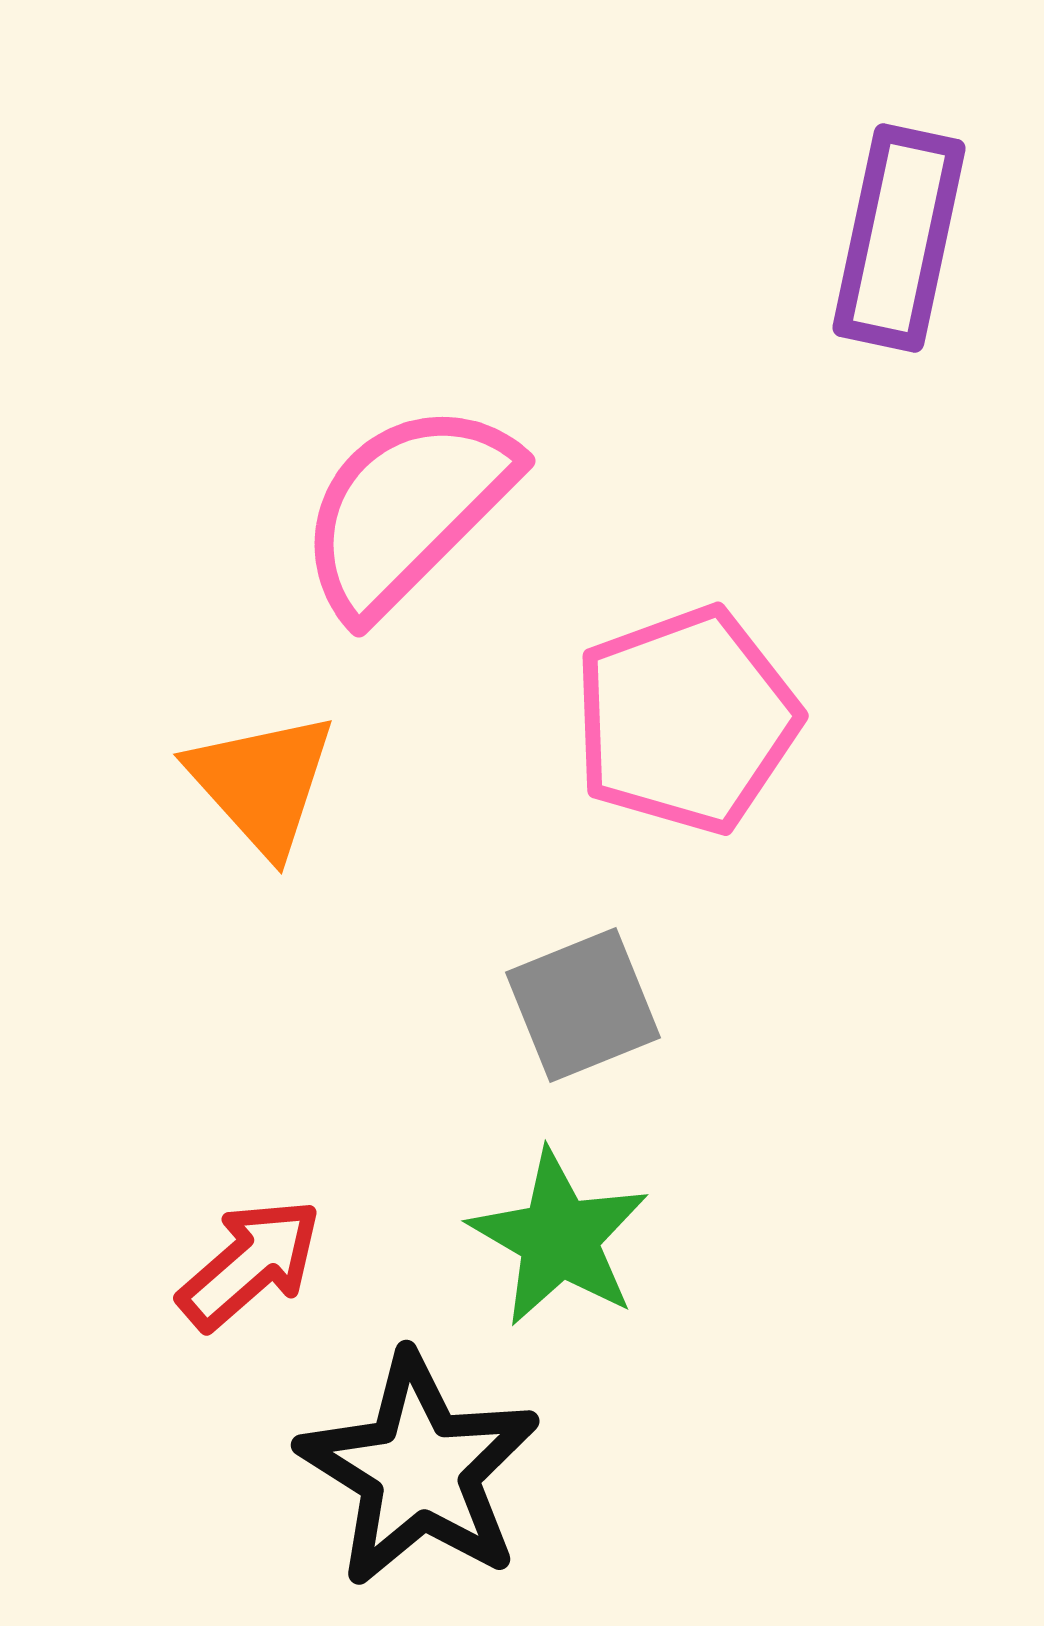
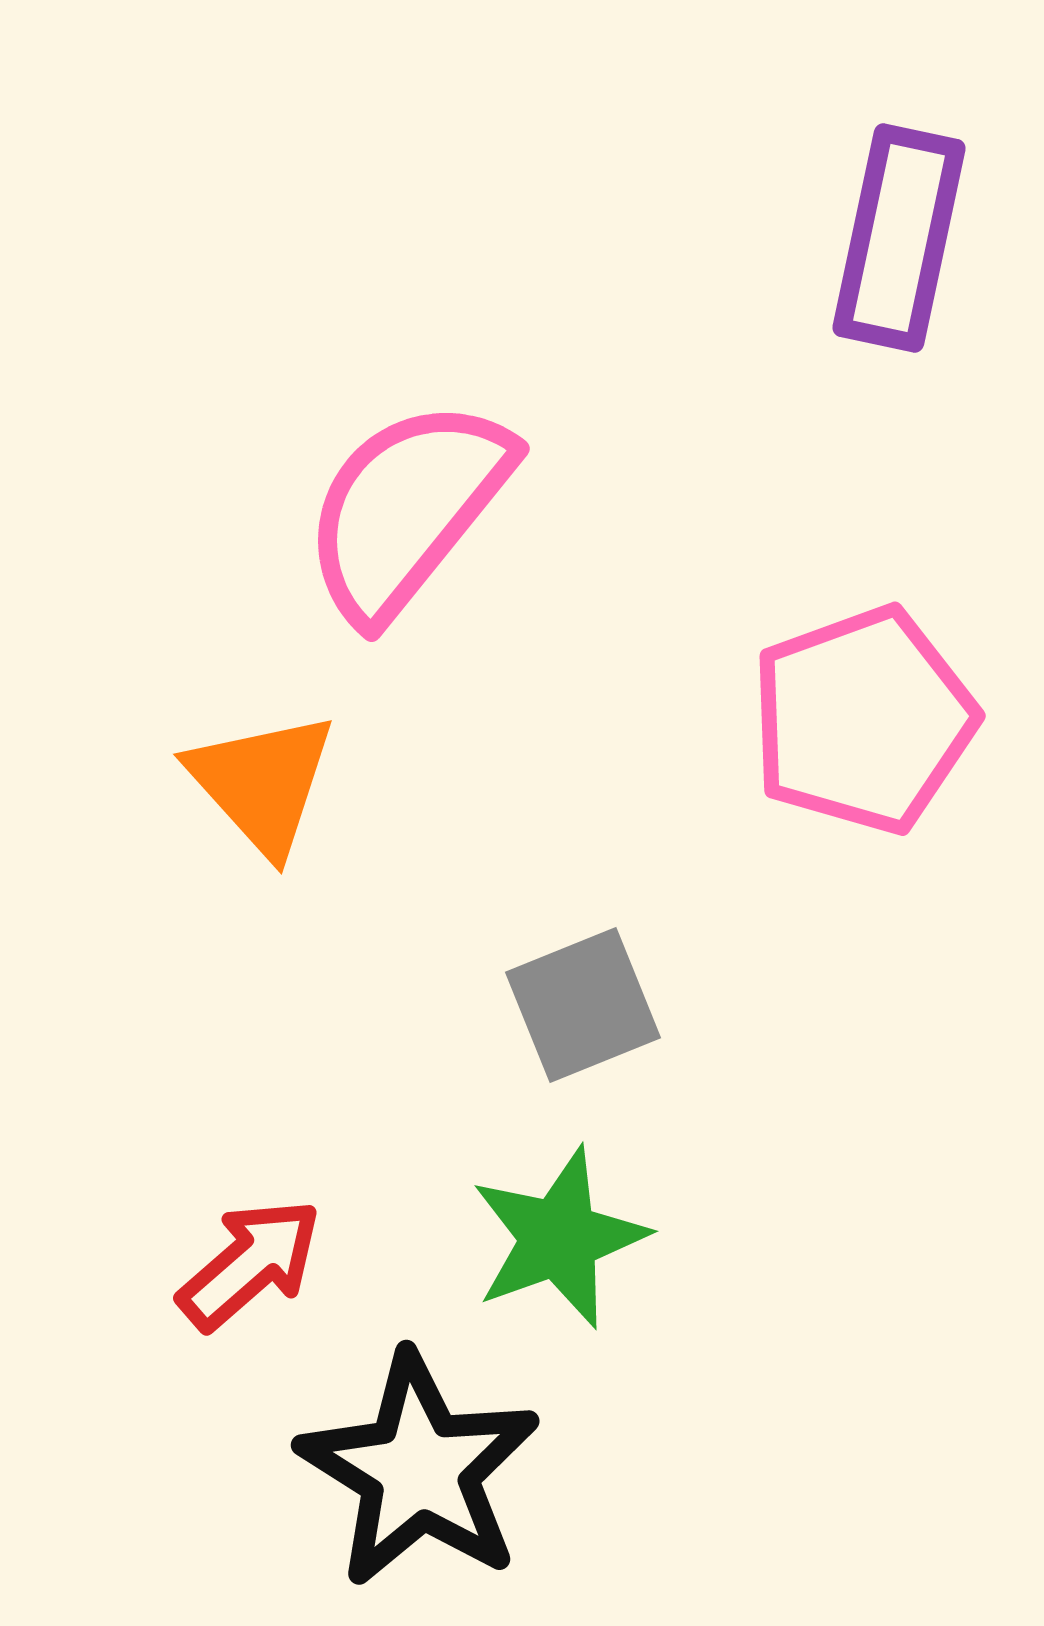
pink semicircle: rotated 6 degrees counterclockwise
pink pentagon: moved 177 px right
green star: rotated 22 degrees clockwise
